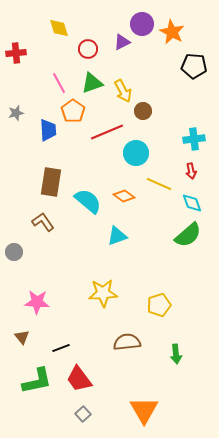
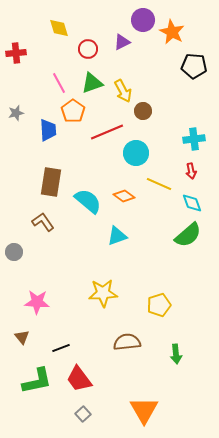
purple circle: moved 1 px right, 4 px up
